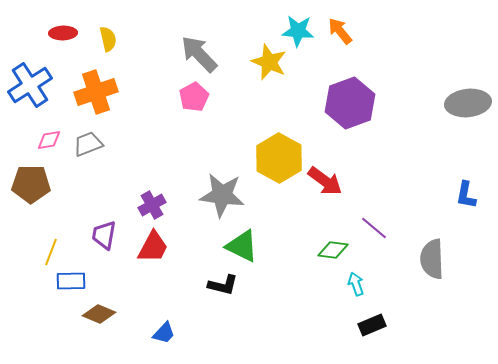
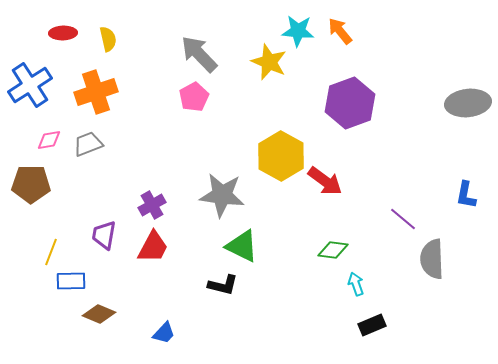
yellow hexagon: moved 2 px right, 2 px up
purple line: moved 29 px right, 9 px up
